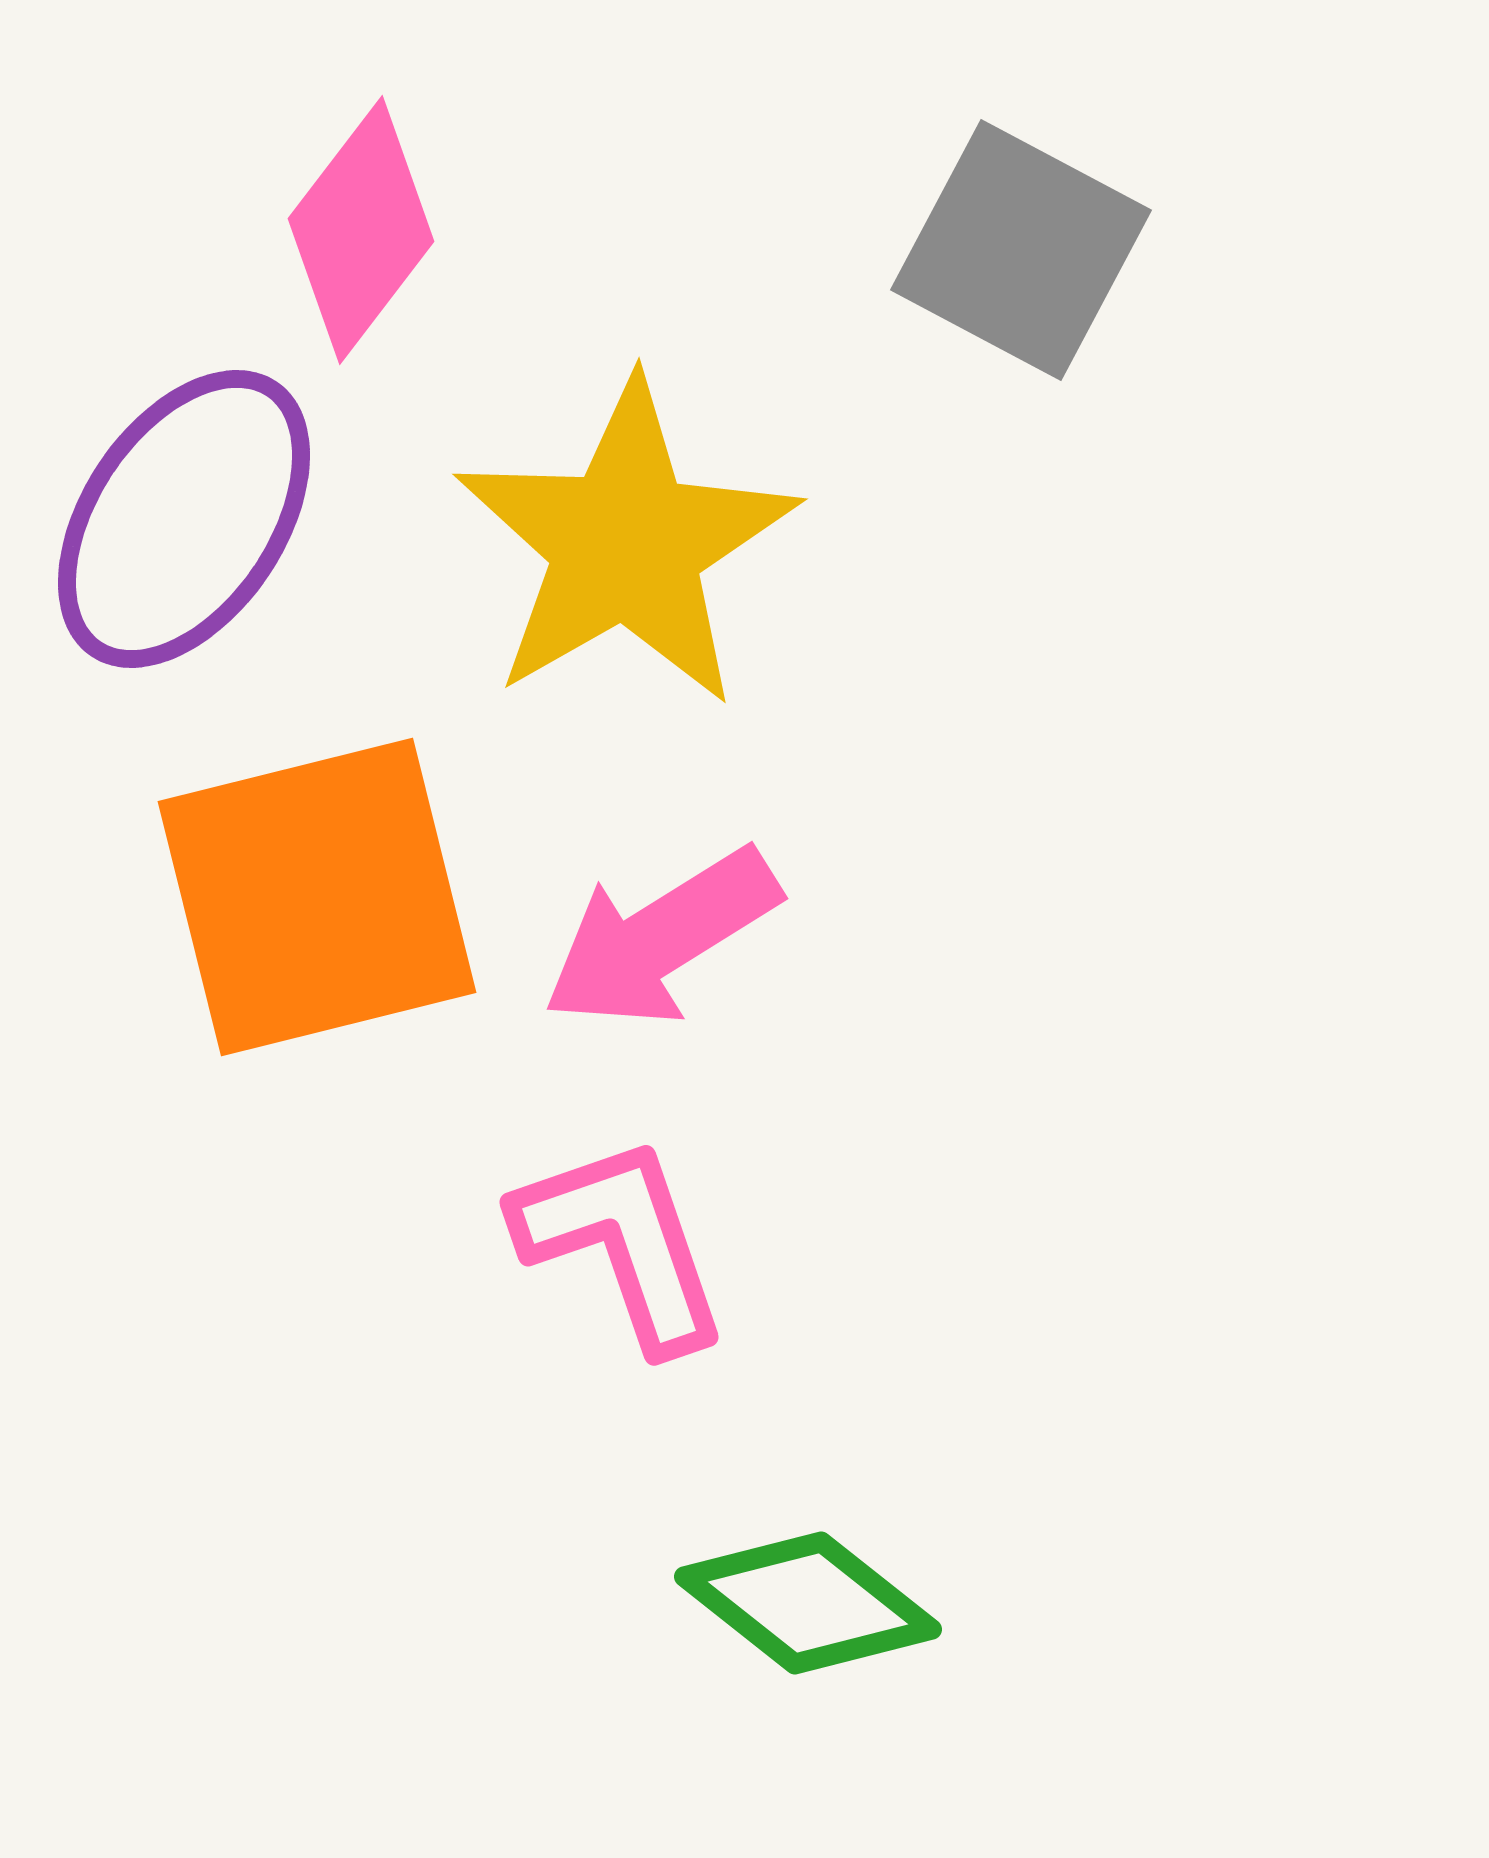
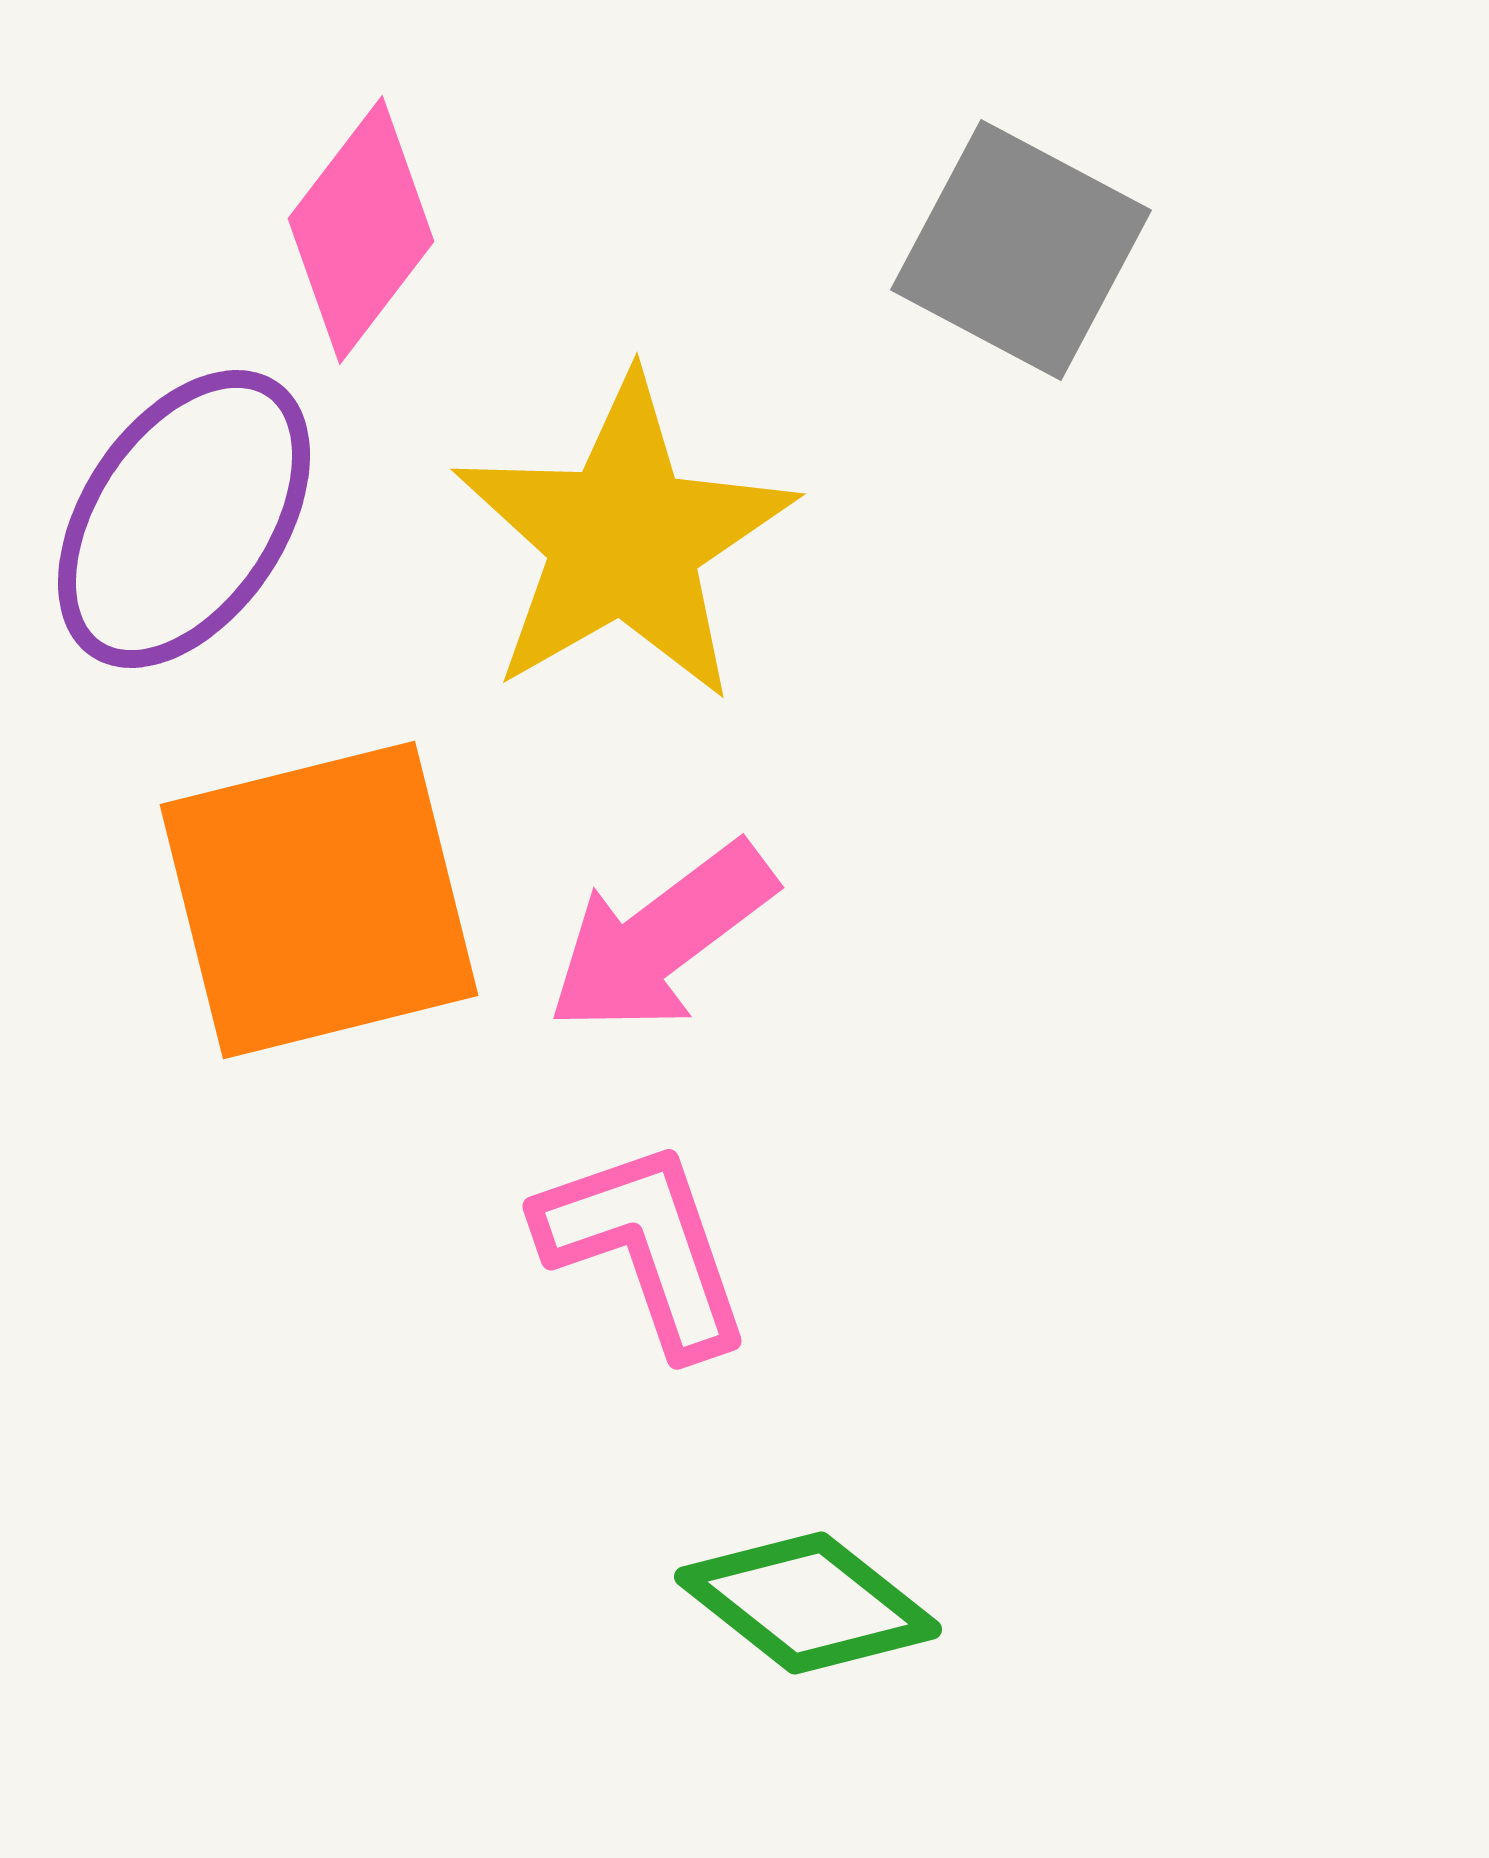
yellow star: moved 2 px left, 5 px up
orange square: moved 2 px right, 3 px down
pink arrow: rotated 5 degrees counterclockwise
pink L-shape: moved 23 px right, 4 px down
